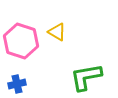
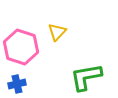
yellow triangle: rotated 42 degrees clockwise
pink hexagon: moved 6 px down
